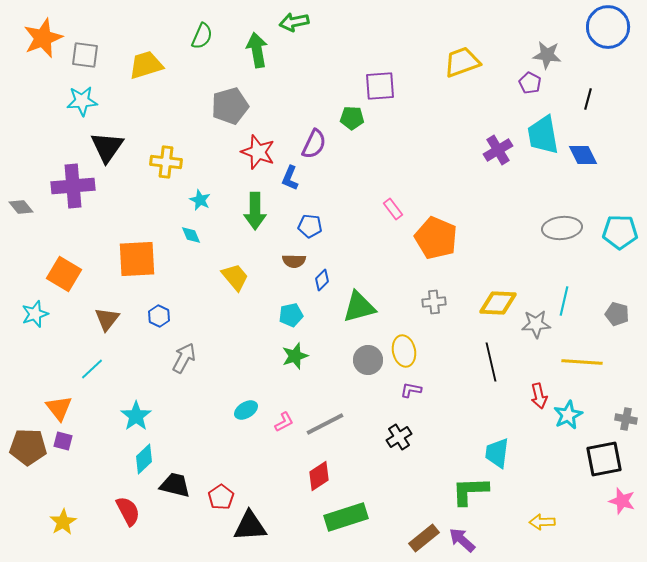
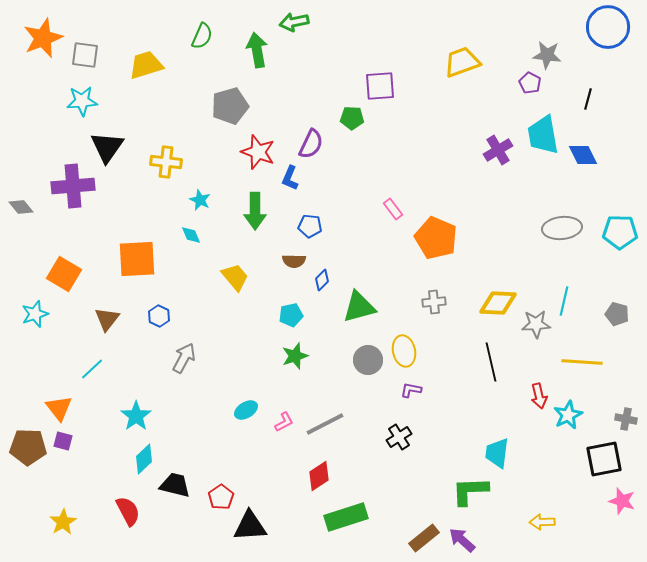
purple semicircle at (314, 144): moved 3 px left
